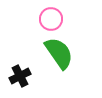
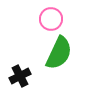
green semicircle: rotated 60 degrees clockwise
